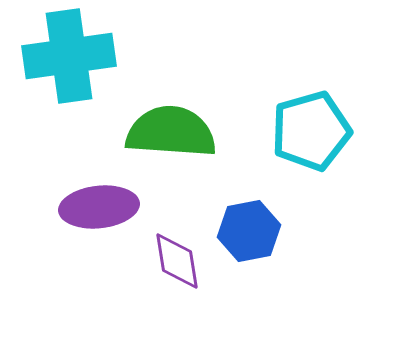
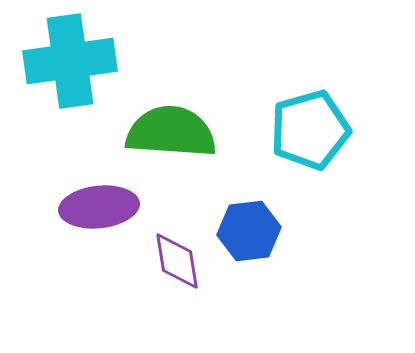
cyan cross: moved 1 px right, 5 px down
cyan pentagon: moved 1 px left, 1 px up
blue hexagon: rotated 4 degrees clockwise
